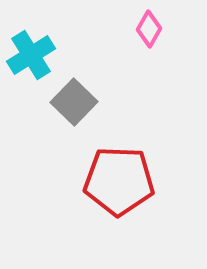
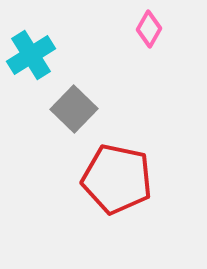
gray square: moved 7 px down
red pentagon: moved 2 px left, 2 px up; rotated 10 degrees clockwise
